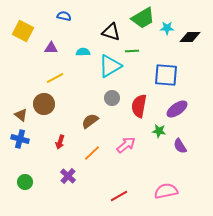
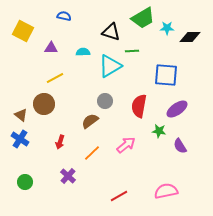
gray circle: moved 7 px left, 3 px down
blue cross: rotated 18 degrees clockwise
